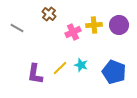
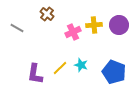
brown cross: moved 2 px left
